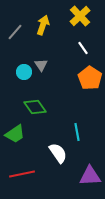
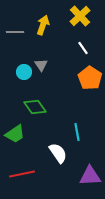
gray line: rotated 48 degrees clockwise
